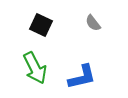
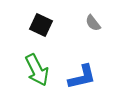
green arrow: moved 2 px right, 2 px down
